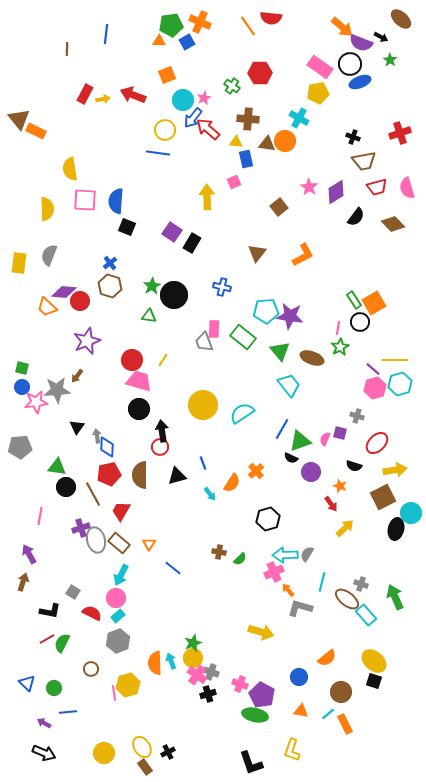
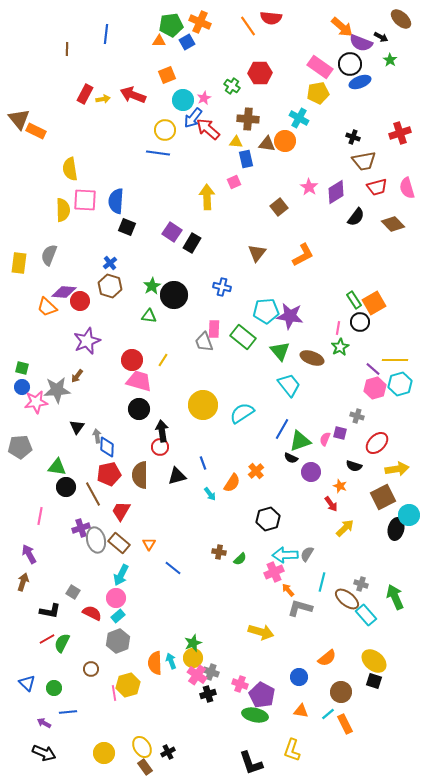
yellow semicircle at (47, 209): moved 16 px right, 1 px down
yellow arrow at (395, 470): moved 2 px right, 1 px up
cyan circle at (411, 513): moved 2 px left, 2 px down
